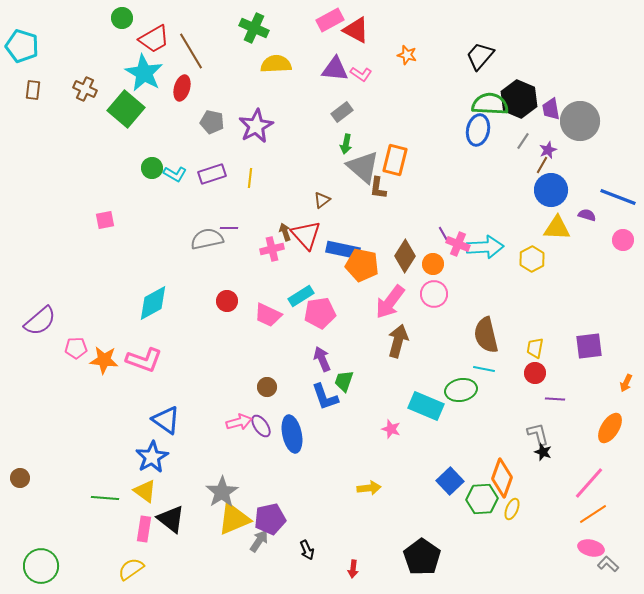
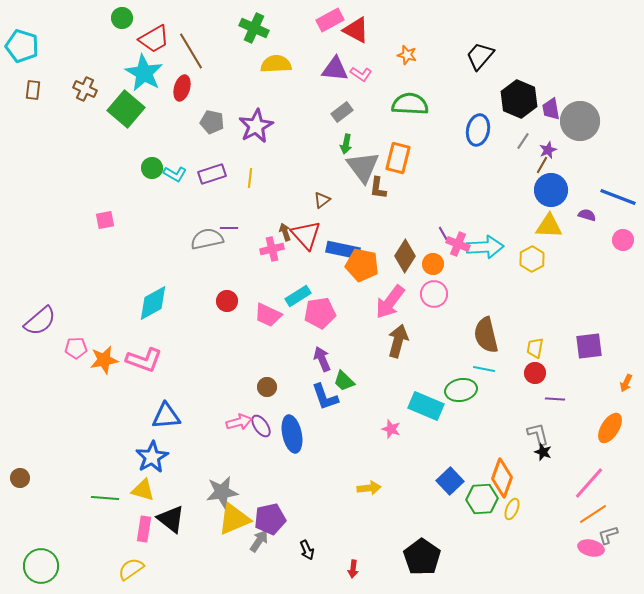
green semicircle at (490, 104): moved 80 px left
orange rectangle at (395, 160): moved 3 px right, 2 px up
gray triangle at (363, 167): rotated 12 degrees clockwise
yellow triangle at (557, 228): moved 8 px left, 2 px up
cyan rectangle at (301, 296): moved 3 px left
orange star at (104, 360): rotated 16 degrees counterclockwise
green trapezoid at (344, 381): rotated 65 degrees counterclockwise
blue triangle at (166, 420): moved 4 px up; rotated 40 degrees counterclockwise
yellow triangle at (145, 491): moved 2 px left, 1 px up; rotated 20 degrees counterclockwise
gray star at (222, 492): rotated 24 degrees clockwise
gray L-shape at (608, 564): moved 29 px up; rotated 60 degrees counterclockwise
